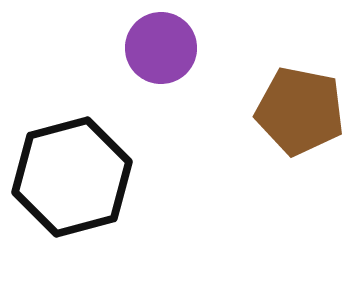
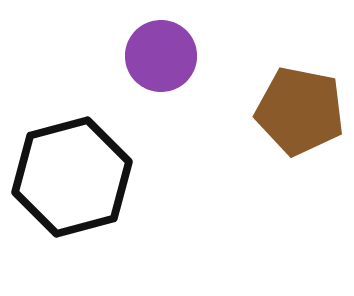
purple circle: moved 8 px down
